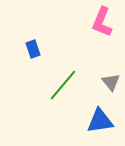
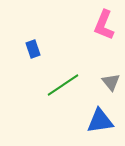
pink L-shape: moved 2 px right, 3 px down
green line: rotated 16 degrees clockwise
